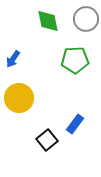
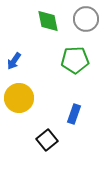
blue arrow: moved 1 px right, 2 px down
blue rectangle: moved 1 px left, 10 px up; rotated 18 degrees counterclockwise
